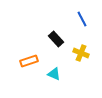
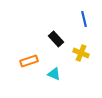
blue line: moved 2 px right; rotated 14 degrees clockwise
